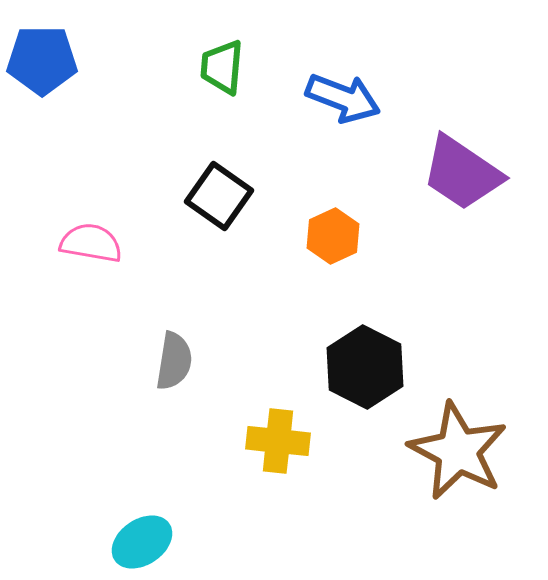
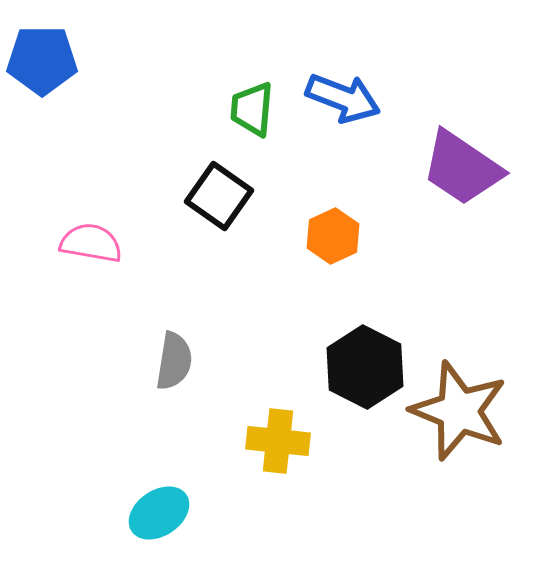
green trapezoid: moved 30 px right, 42 px down
purple trapezoid: moved 5 px up
brown star: moved 1 px right, 40 px up; rotated 6 degrees counterclockwise
cyan ellipse: moved 17 px right, 29 px up
